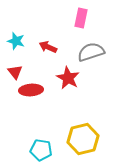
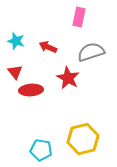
pink rectangle: moved 2 px left, 1 px up
